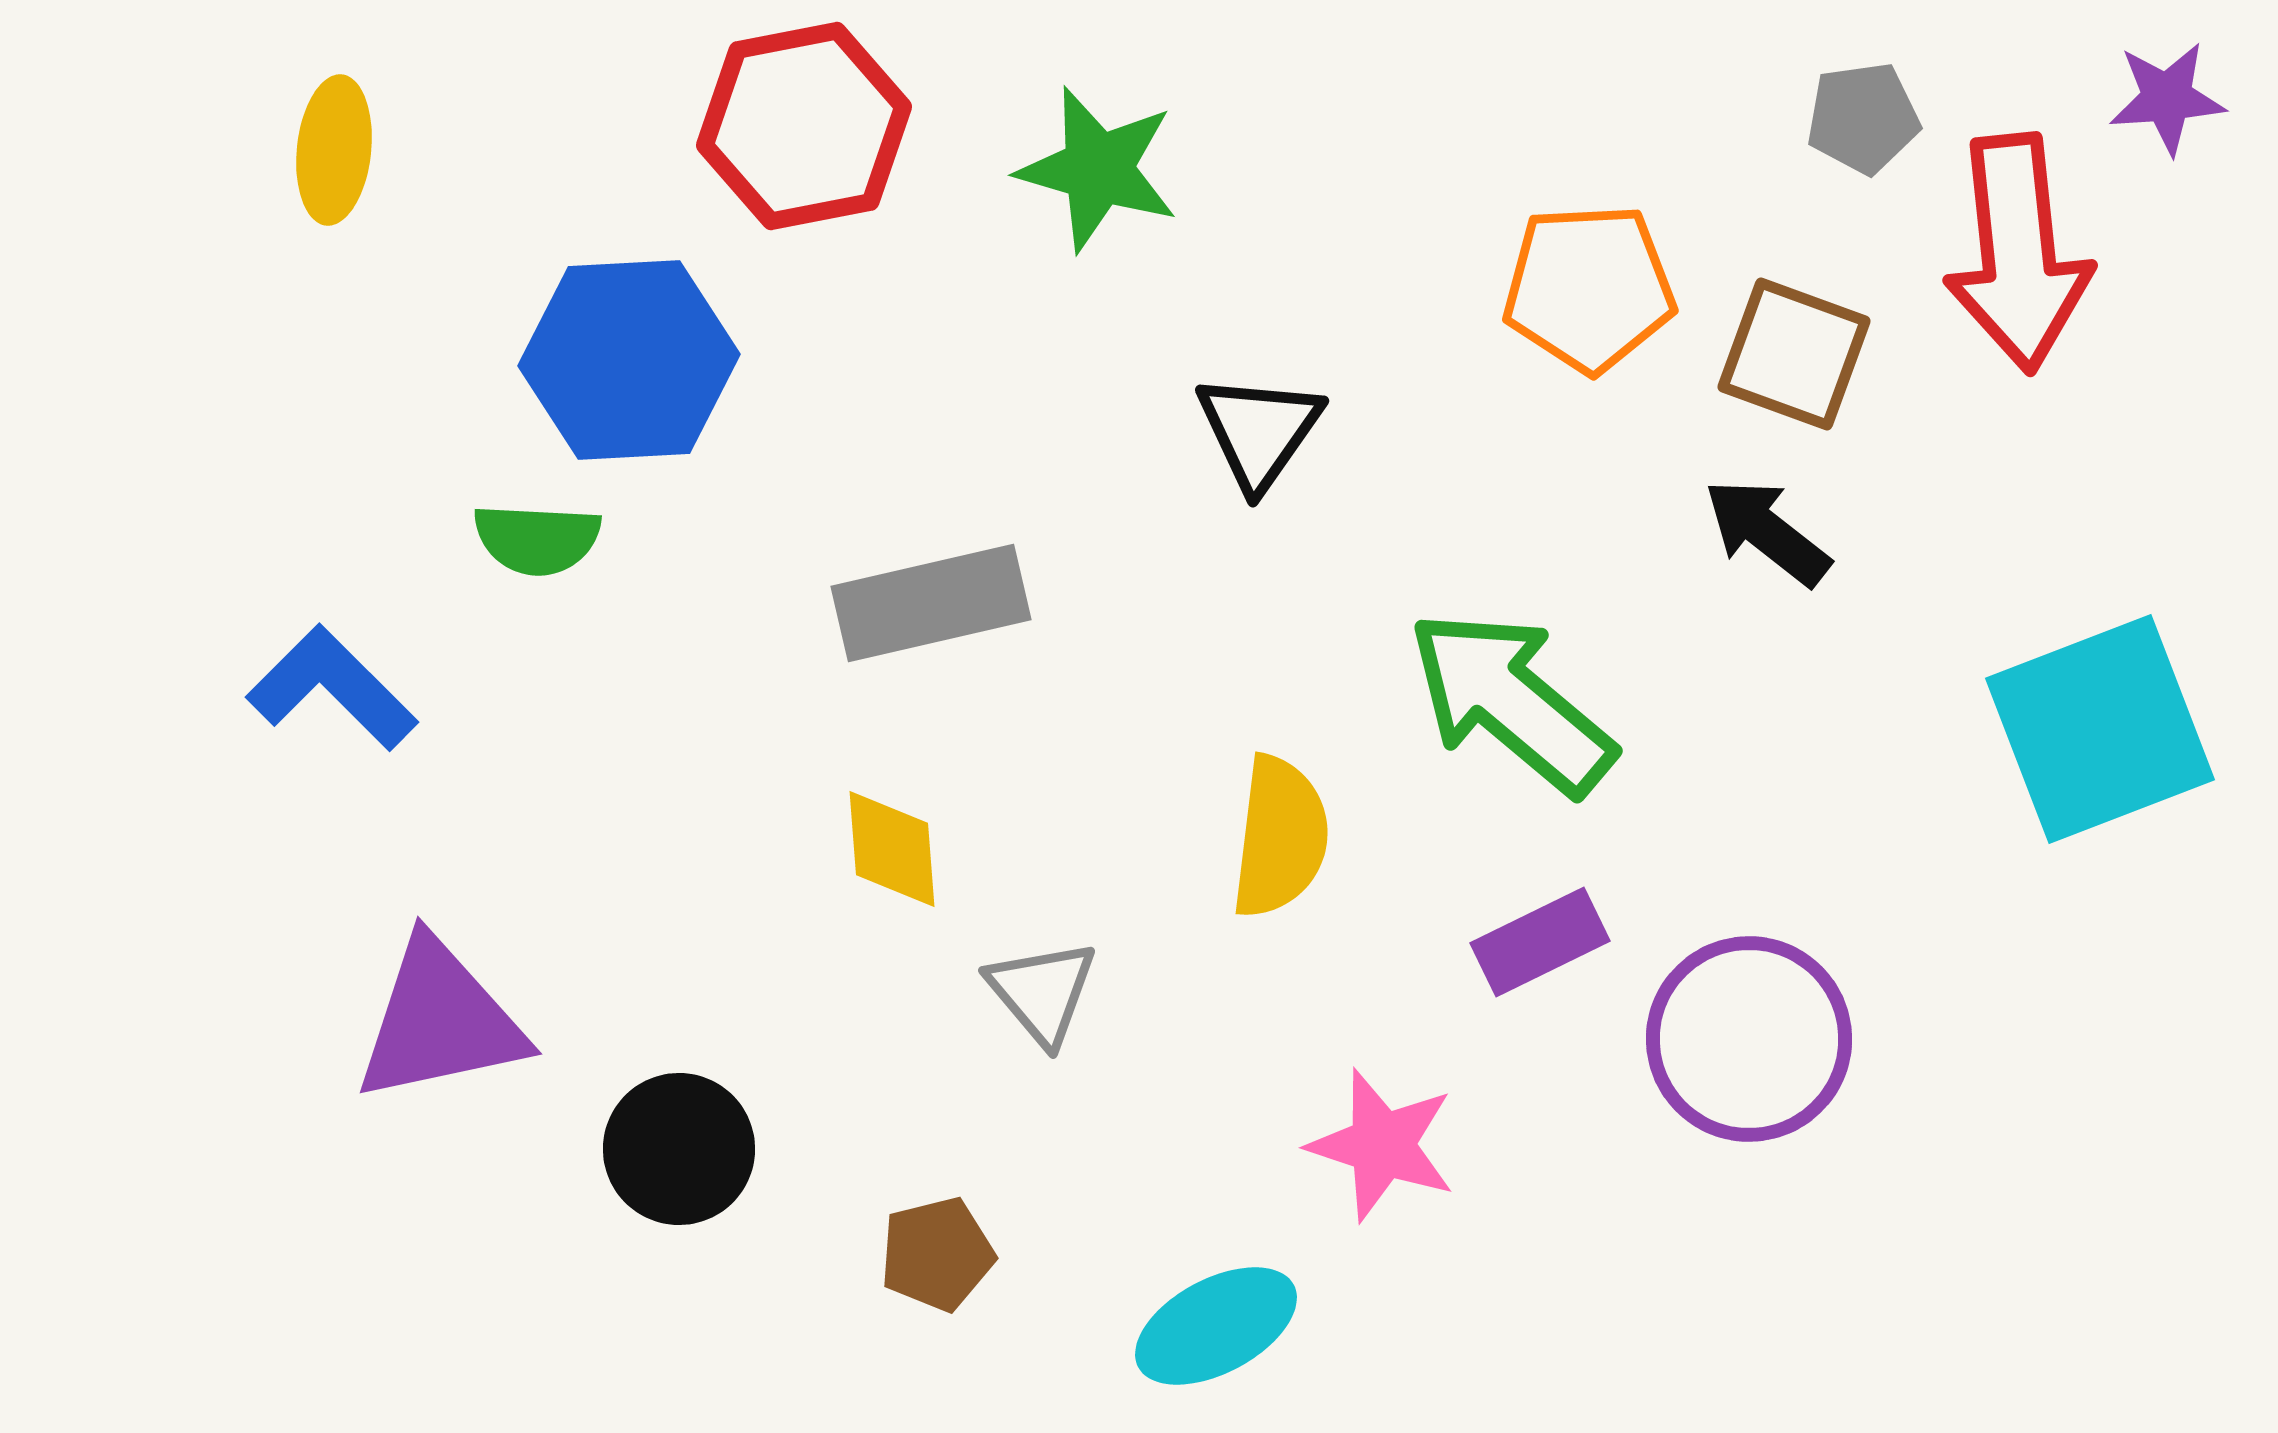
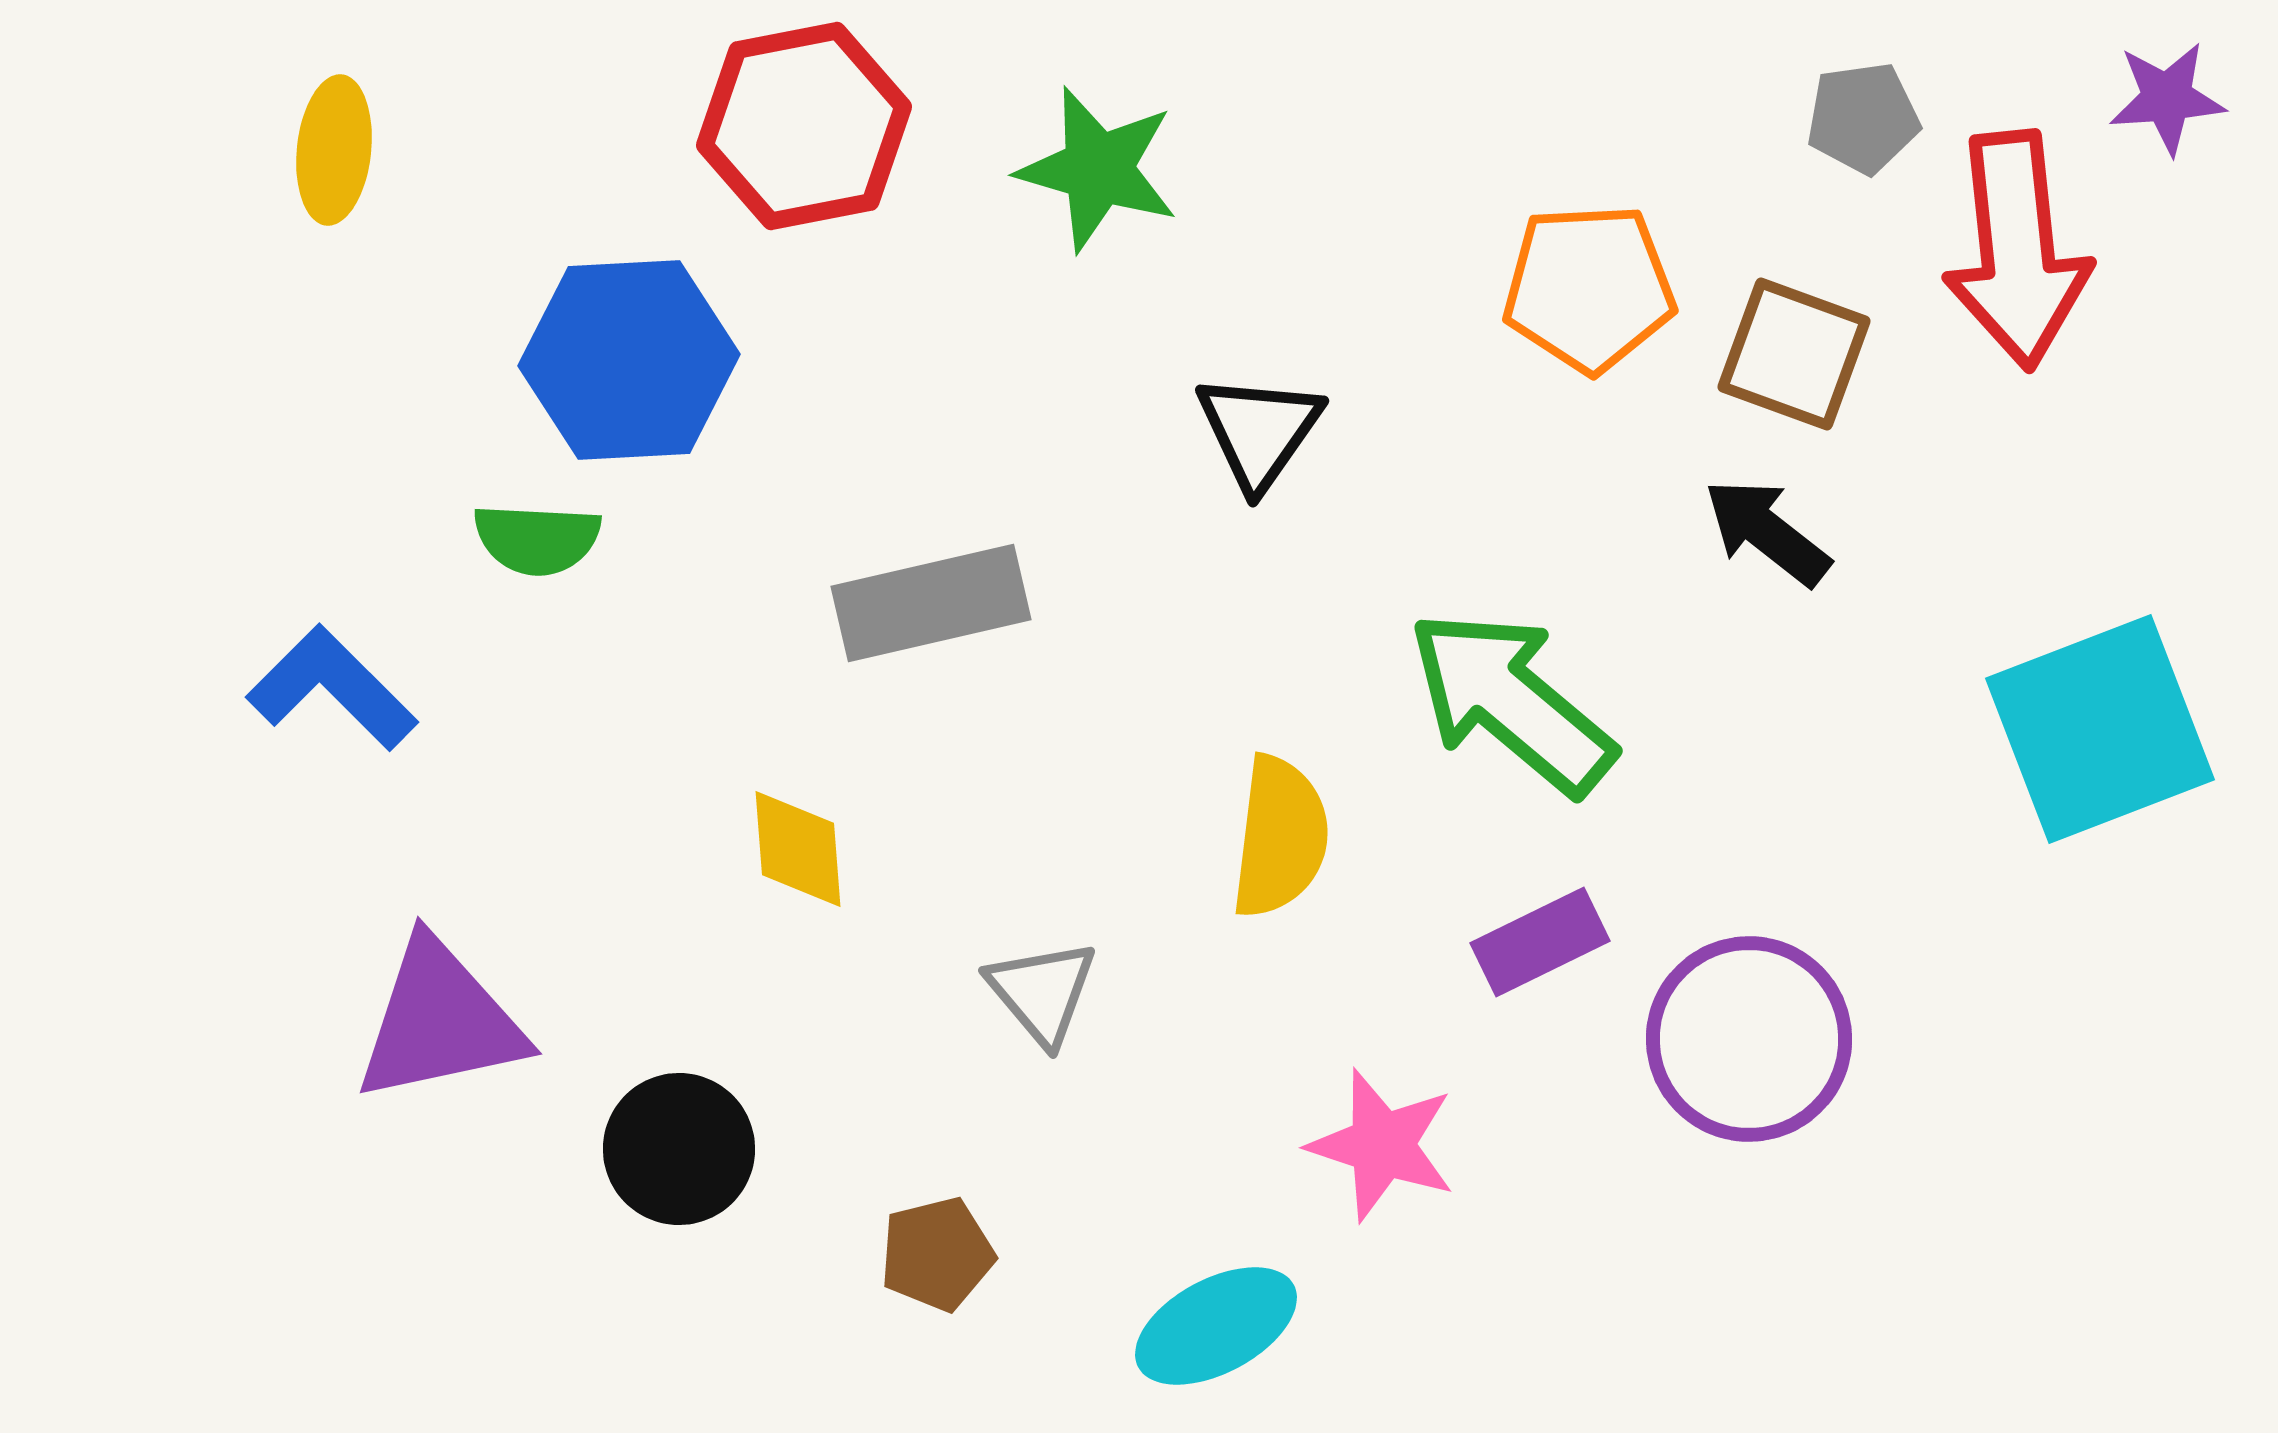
red arrow: moved 1 px left, 3 px up
yellow diamond: moved 94 px left
